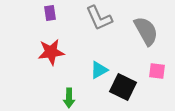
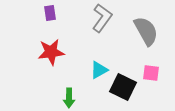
gray L-shape: moved 3 px right; rotated 120 degrees counterclockwise
pink square: moved 6 px left, 2 px down
